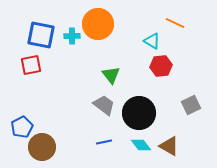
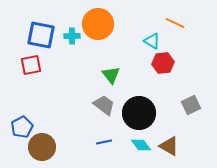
red hexagon: moved 2 px right, 3 px up
